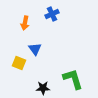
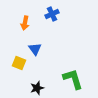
black star: moved 6 px left; rotated 16 degrees counterclockwise
